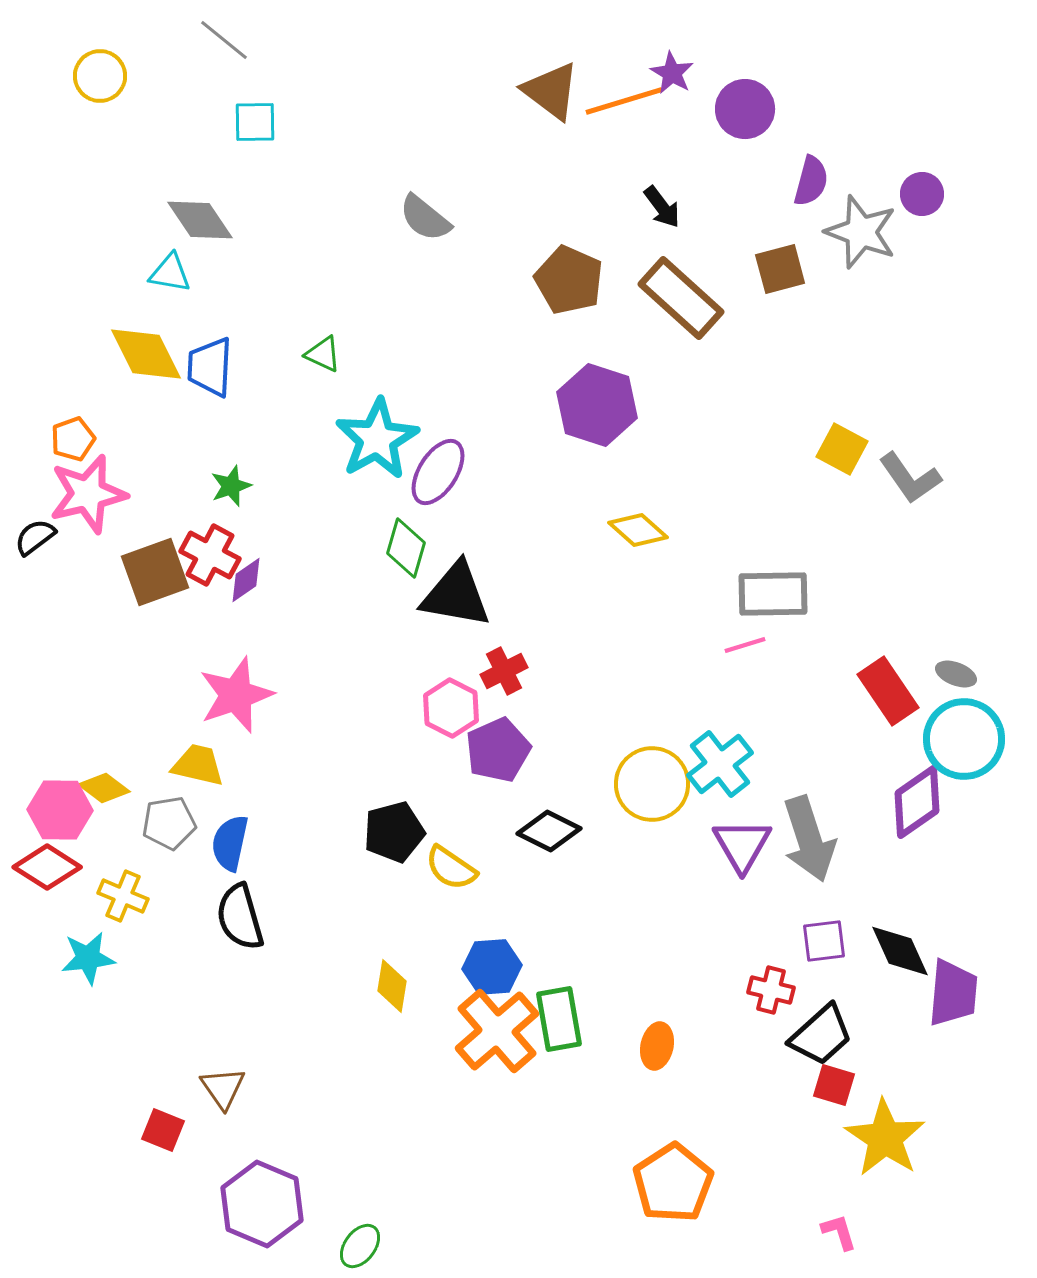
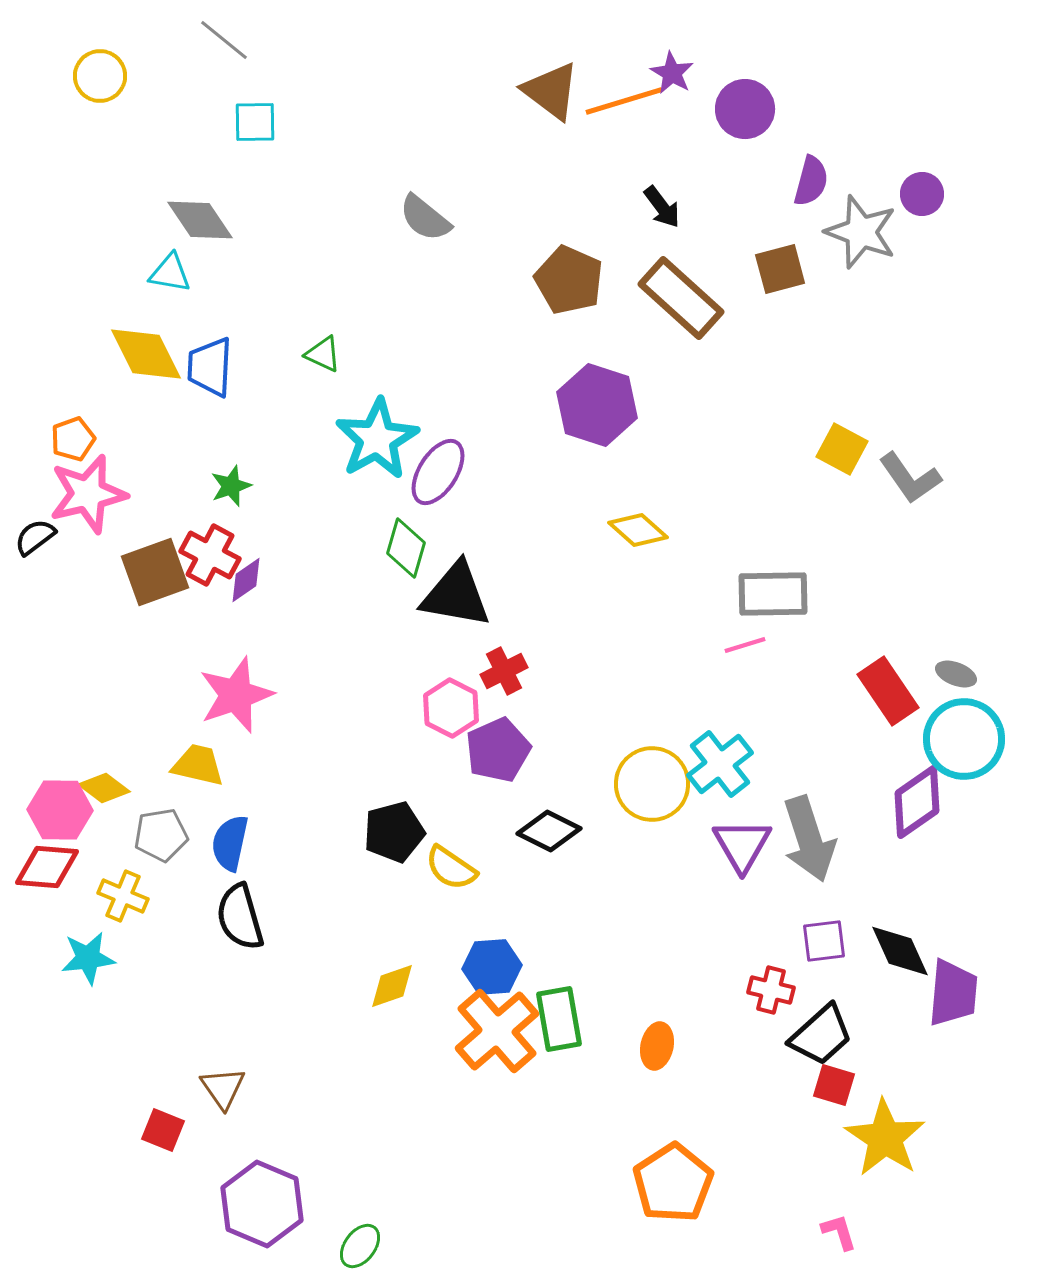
gray pentagon at (169, 823): moved 8 px left, 12 px down
red diamond at (47, 867): rotated 28 degrees counterclockwise
yellow diamond at (392, 986): rotated 62 degrees clockwise
